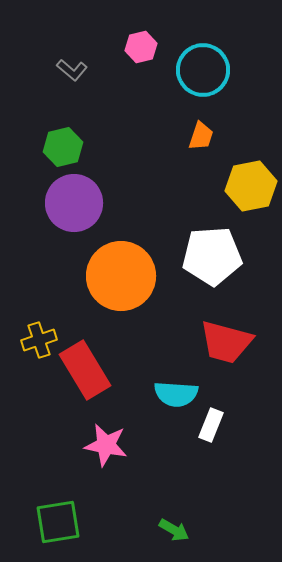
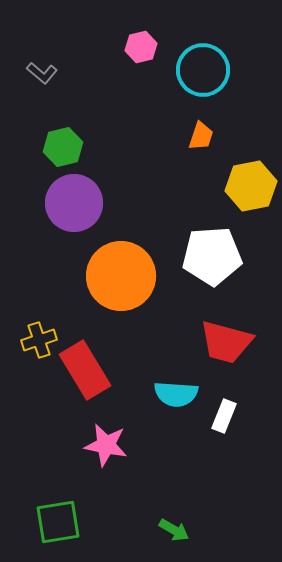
gray L-shape: moved 30 px left, 3 px down
white rectangle: moved 13 px right, 9 px up
